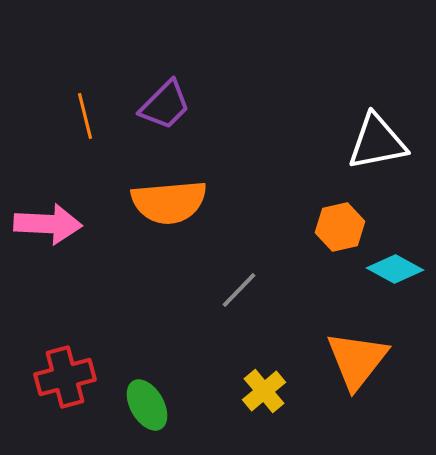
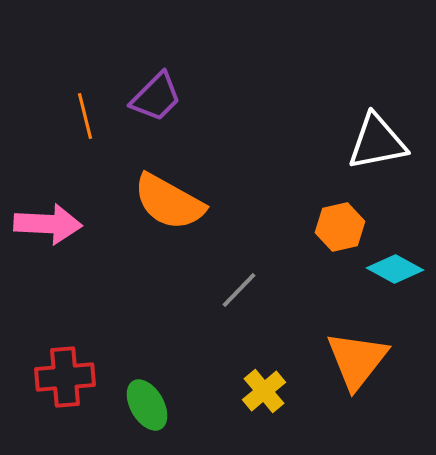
purple trapezoid: moved 9 px left, 8 px up
orange semicircle: rotated 34 degrees clockwise
red cross: rotated 10 degrees clockwise
